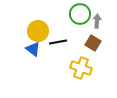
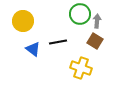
yellow circle: moved 15 px left, 10 px up
brown square: moved 2 px right, 2 px up
